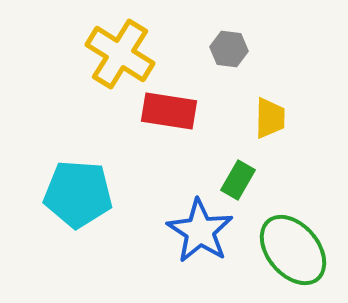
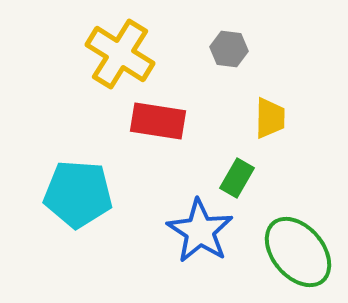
red rectangle: moved 11 px left, 10 px down
green rectangle: moved 1 px left, 2 px up
green ellipse: moved 5 px right, 2 px down
